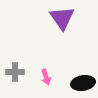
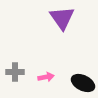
pink arrow: rotated 84 degrees counterclockwise
black ellipse: rotated 35 degrees clockwise
